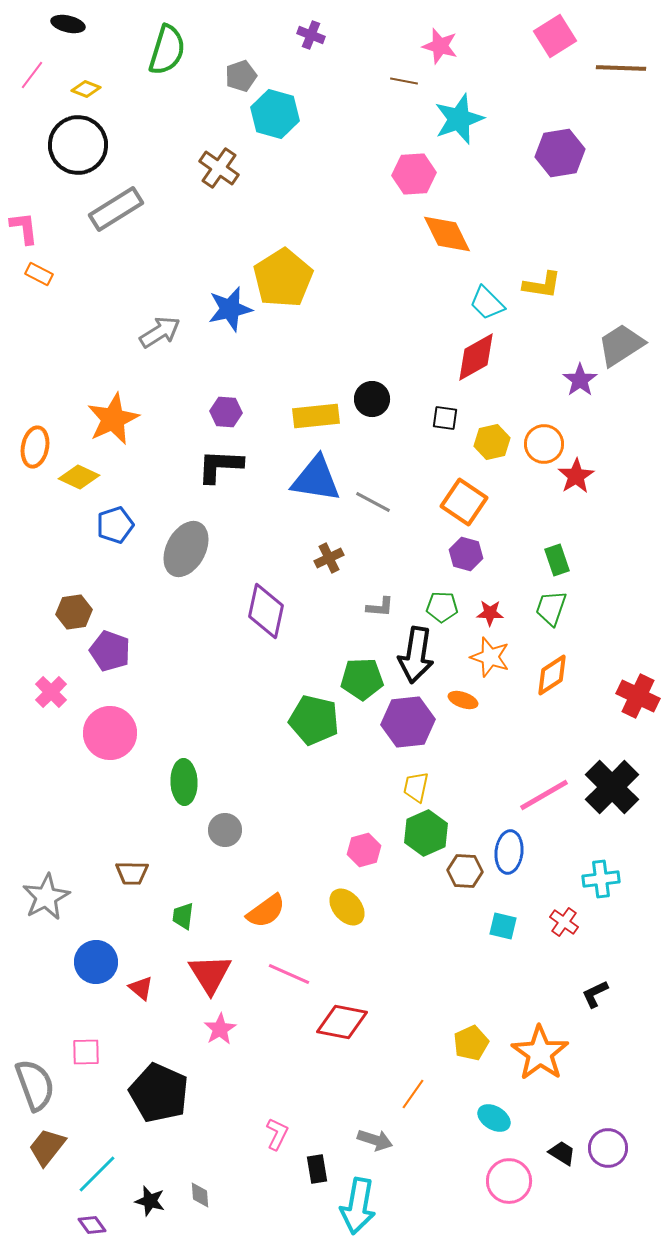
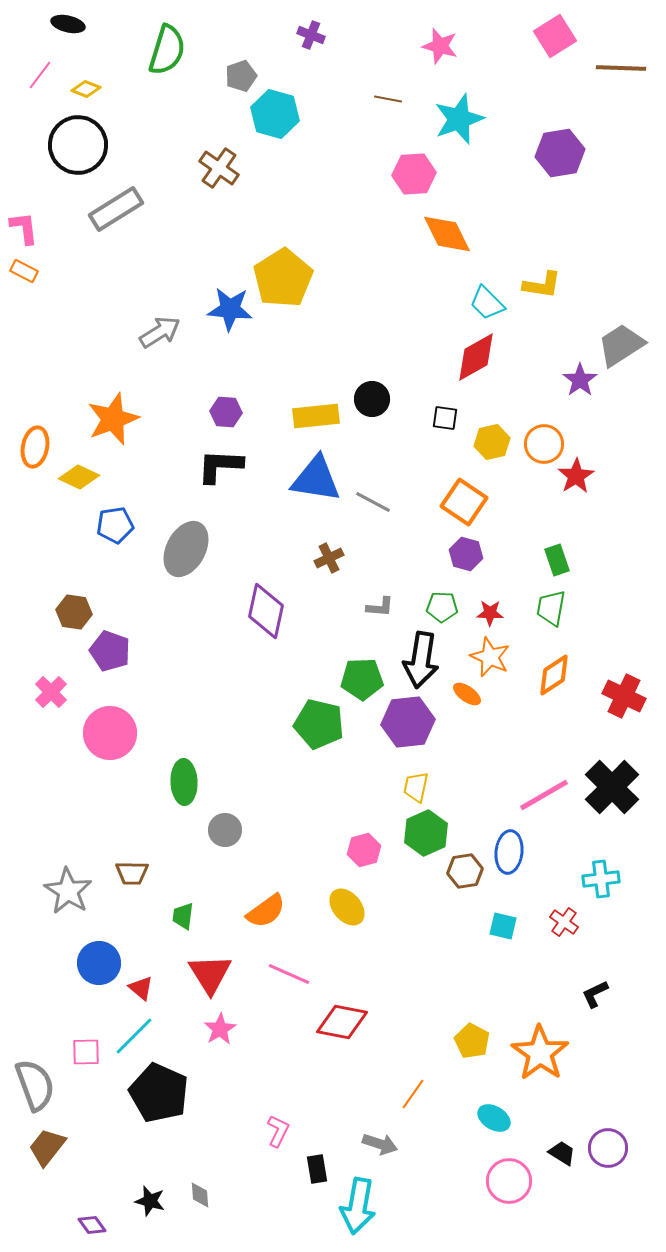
pink line at (32, 75): moved 8 px right
brown line at (404, 81): moved 16 px left, 18 px down
orange rectangle at (39, 274): moved 15 px left, 3 px up
blue star at (230, 309): rotated 18 degrees clockwise
orange star at (113, 419): rotated 4 degrees clockwise
blue pentagon at (115, 525): rotated 9 degrees clockwise
green trapezoid at (551, 608): rotated 9 degrees counterclockwise
brown hexagon at (74, 612): rotated 16 degrees clockwise
black arrow at (416, 655): moved 5 px right, 5 px down
orange star at (490, 657): rotated 6 degrees clockwise
orange diamond at (552, 675): moved 2 px right
red cross at (638, 696): moved 14 px left
orange ellipse at (463, 700): moved 4 px right, 6 px up; rotated 16 degrees clockwise
green pentagon at (314, 720): moved 5 px right, 4 px down
brown hexagon at (465, 871): rotated 12 degrees counterclockwise
gray star at (46, 897): moved 22 px right, 6 px up; rotated 12 degrees counterclockwise
blue circle at (96, 962): moved 3 px right, 1 px down
yellow pentagon at (471, 1043): moved 1 px right, 2 px up; rotated 20 degrees counterclockwise
pink L-shape at (277, 1134): moved 1 px right, 3 px up
gray arrow at (375, 1140): moved 5 px right, 4 px down
cyan line at (97, 1174): moved 37 px right, 138 px up
